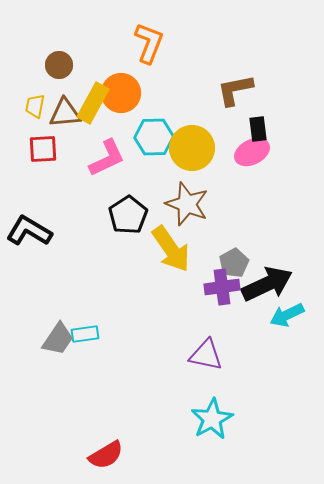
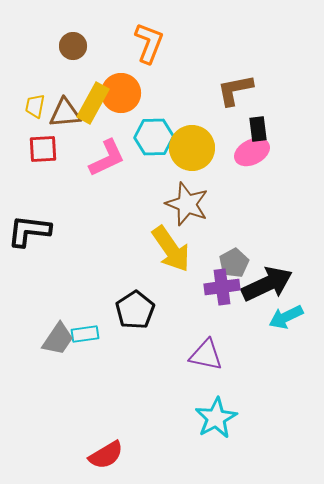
brown circle: moved 14 px right, 19 px up
black pentagon: moved 7 px right, 95 px down
black L-shape: rotated 24 degrees counterclockwise
cyan arrow: moved 1 px left, 2 px down
cyan star: moved 4 px right, 1 px up
